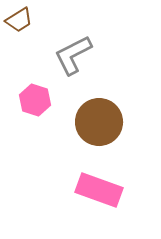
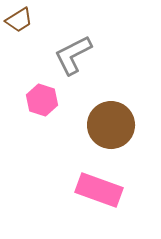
pink hexagon: moved 7 px right
brown circle: moved 12 px right, 3 px down
